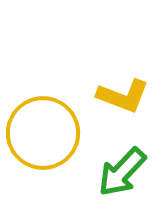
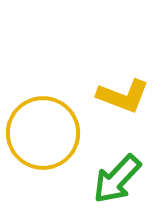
green arrow: moved 5 px left, 7 px down
